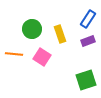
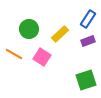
green circle: moved 3 px left
yellow rectangle: rotated 66 degrees clockwise
orange line: rotated 24 degrees clockwise
